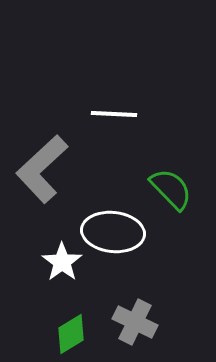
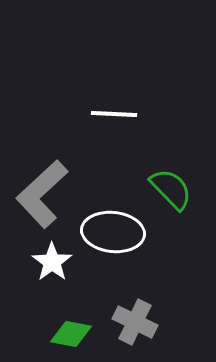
gray L-shape: moved 25 px down
white star: moved 10 px left
green diamond: rotated 42 degrees clockwise
